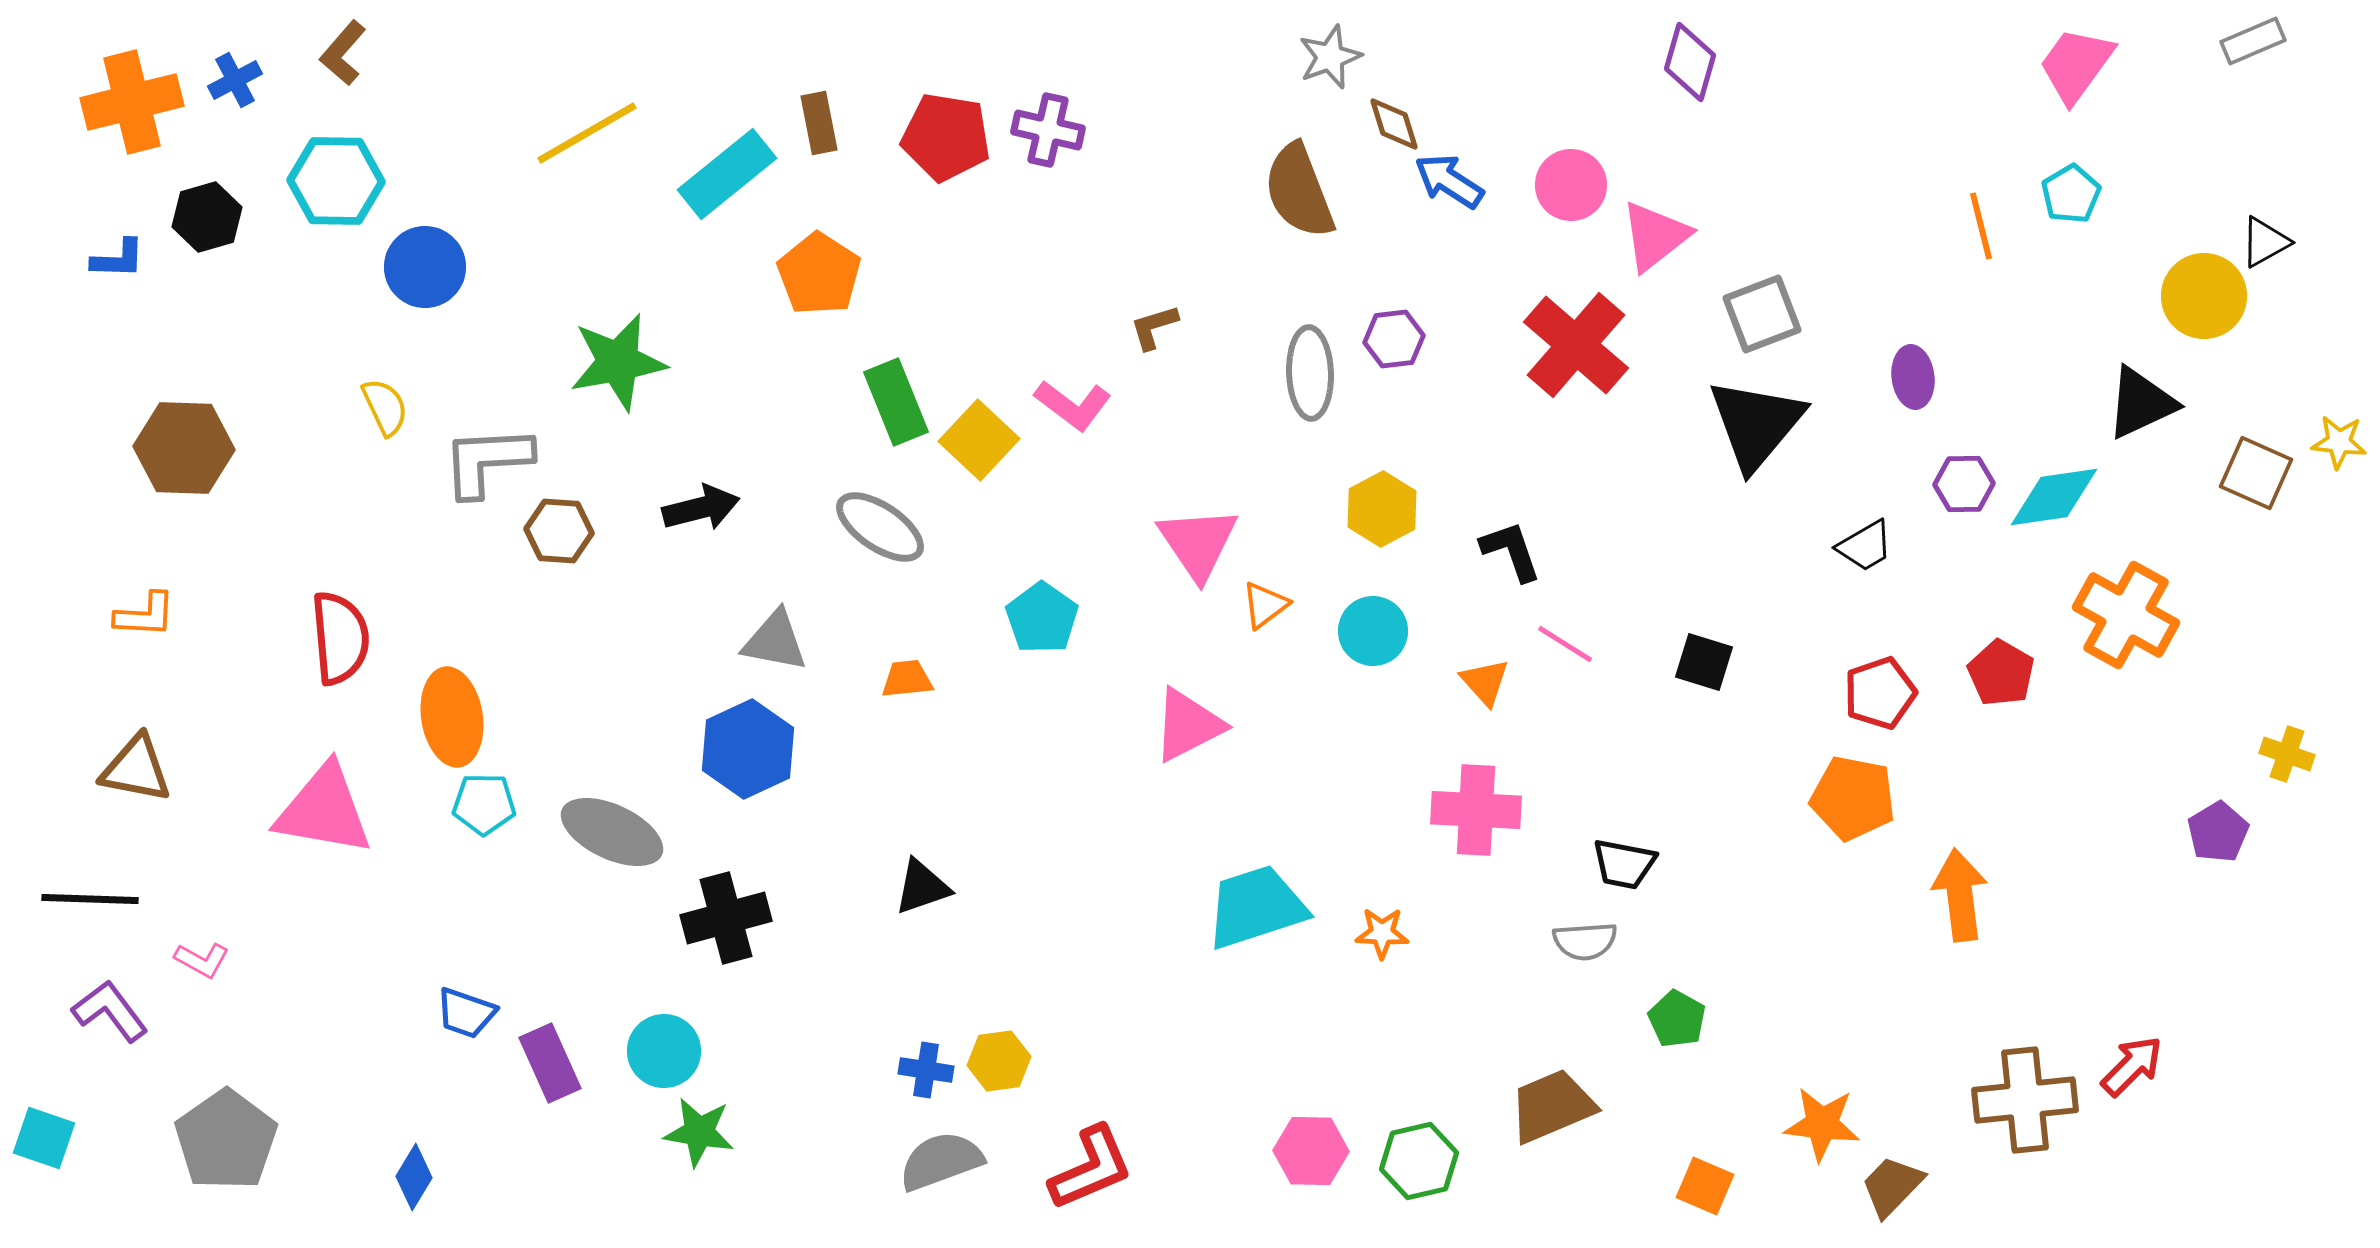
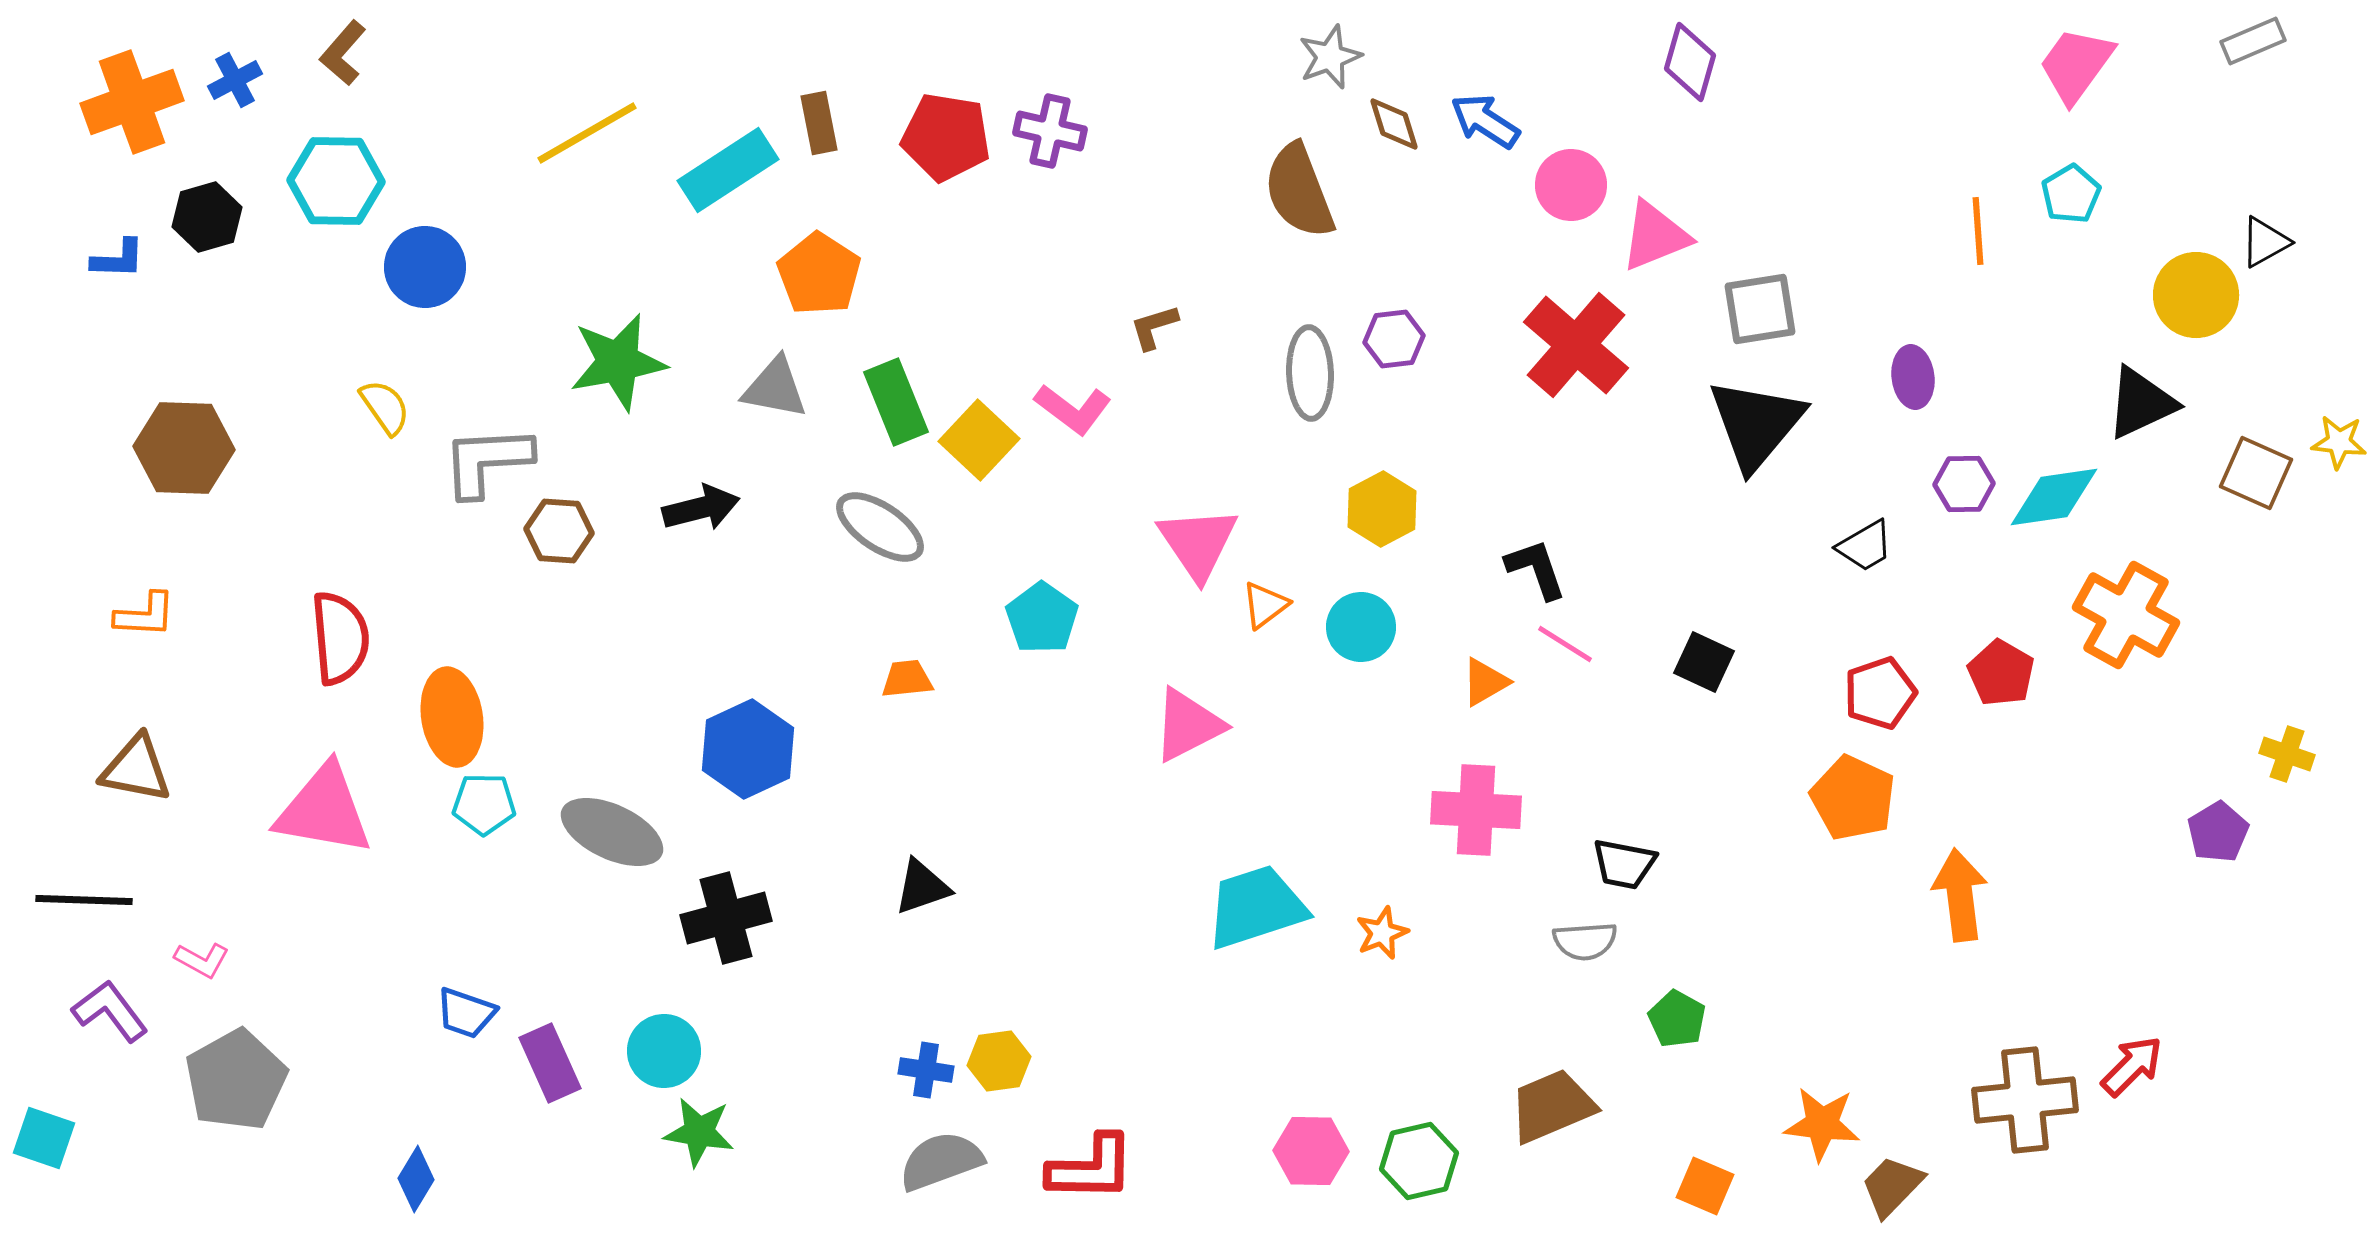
orange cross at (132, 102): rotated 6 degrees counterclockwise
purple cross at (1048, 130): moved 2 px right, 1 px down
cyan rectangle at (727, 174): moved 1 px right, 4 px up; rotated 6 degrees clockwise
blue arrow at (1449, 181): moved 36 px right, 60 px up
orange line at (1981, 226): moved 3 px left, 5 px down; rotated 10 degrees clockwise
pink triangle at (1655, 236): rotated 16 degrees clockwise
yellow circle at (2204, 296): moved 8 px left, 1 px up
gray square at (1762, 314): moved 2 px left, 5 px up; rotated 12 degrees clockwise
pink L-shape at (1073, 405): moved 4 px down
yellow semicircle at (385, 407): rotated 10 degrees counterclockwise
black L-shape at (1511, 551): moved 25 px right, 18 px down
cyan circle at (1373, 631): moved 12 px left, 4 px up
gray triangle at (775, 641): moved 253 px up
black square at (1704, 662): rotated 8 degrees clockwise
orange triangle at (1485, 682): rotated 42 degrees clockwise
orange pentagon at (1853, 798): rotated 14 degrees clockwise
black line at (90, 899): moved 6 px left, 1 px down
orange star at (1382, 933): rotated 24 degrees counterclockwise
gray pentagon at (226, 1140): moved 10 px right, 60 px up; rotated 6 degrees clockwise
red L-shape at (1091, 1168): rotated 24 degrees clockwise
blue diamond at (414, 1177): moved 2 px right, 2 px down
